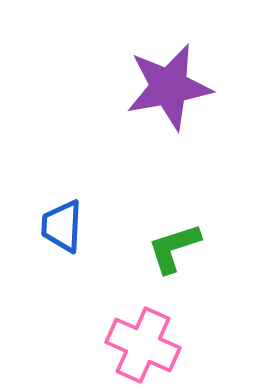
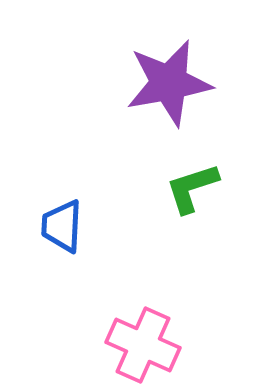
purple star: moved 4 px up
green L-shape: moved 18 px right, 60 px up
